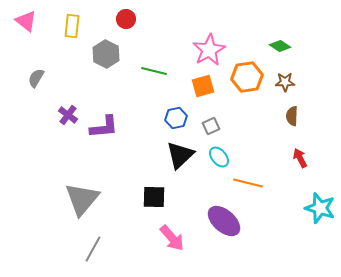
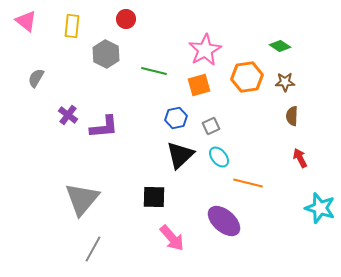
pink star: moved 4 px left
orange square: moved 4 px left, 1 px up
